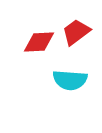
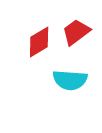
red diamond: rotated 28 degrees counterclockwise
